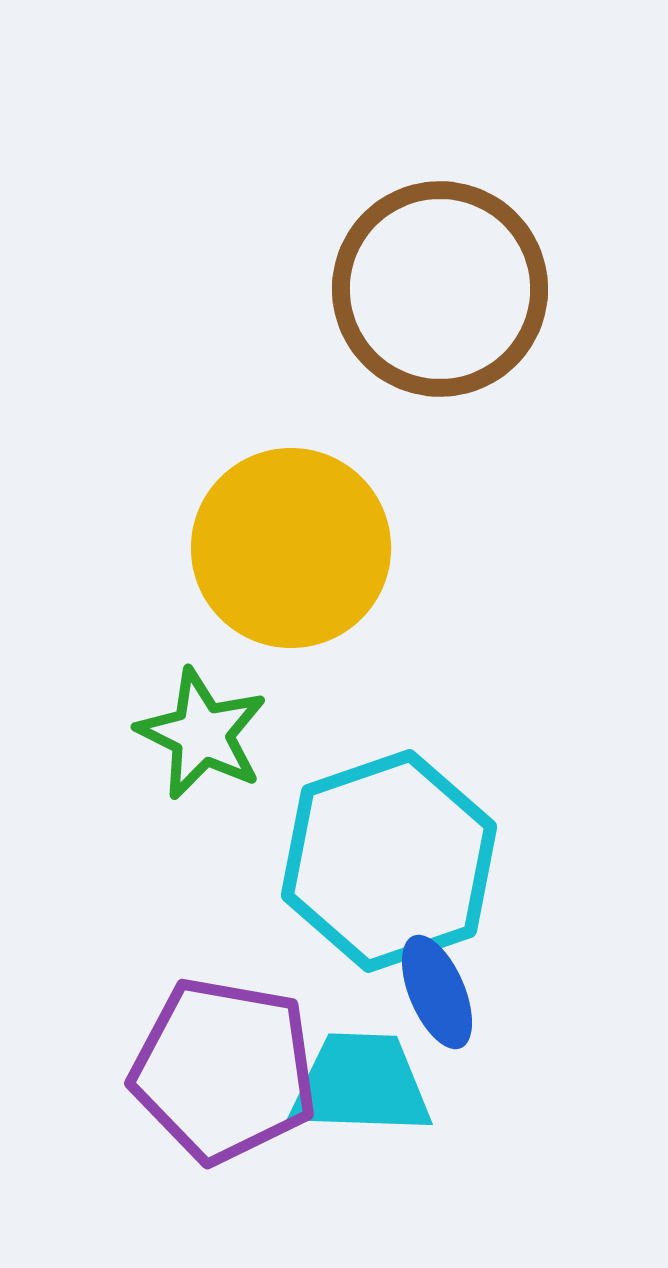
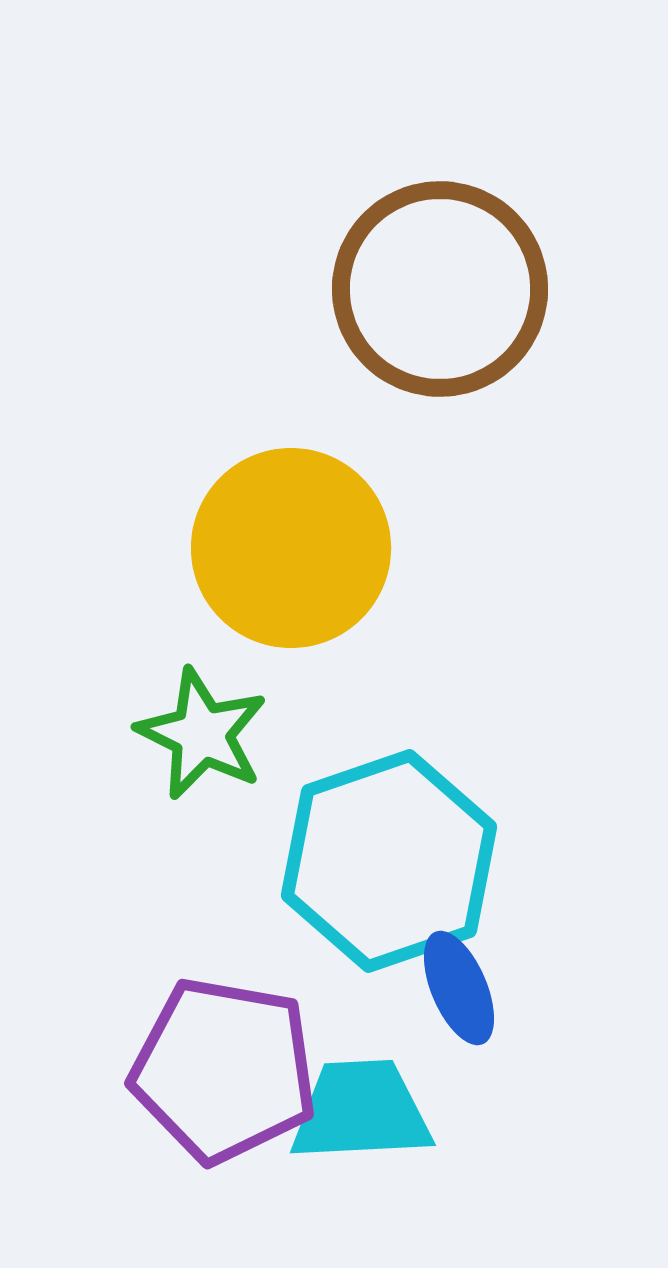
blue ellipse: moved 22 px right, 4 px up
cyan trapezoid: moved 27 px down; rotated 5 degrees counterclockwise
